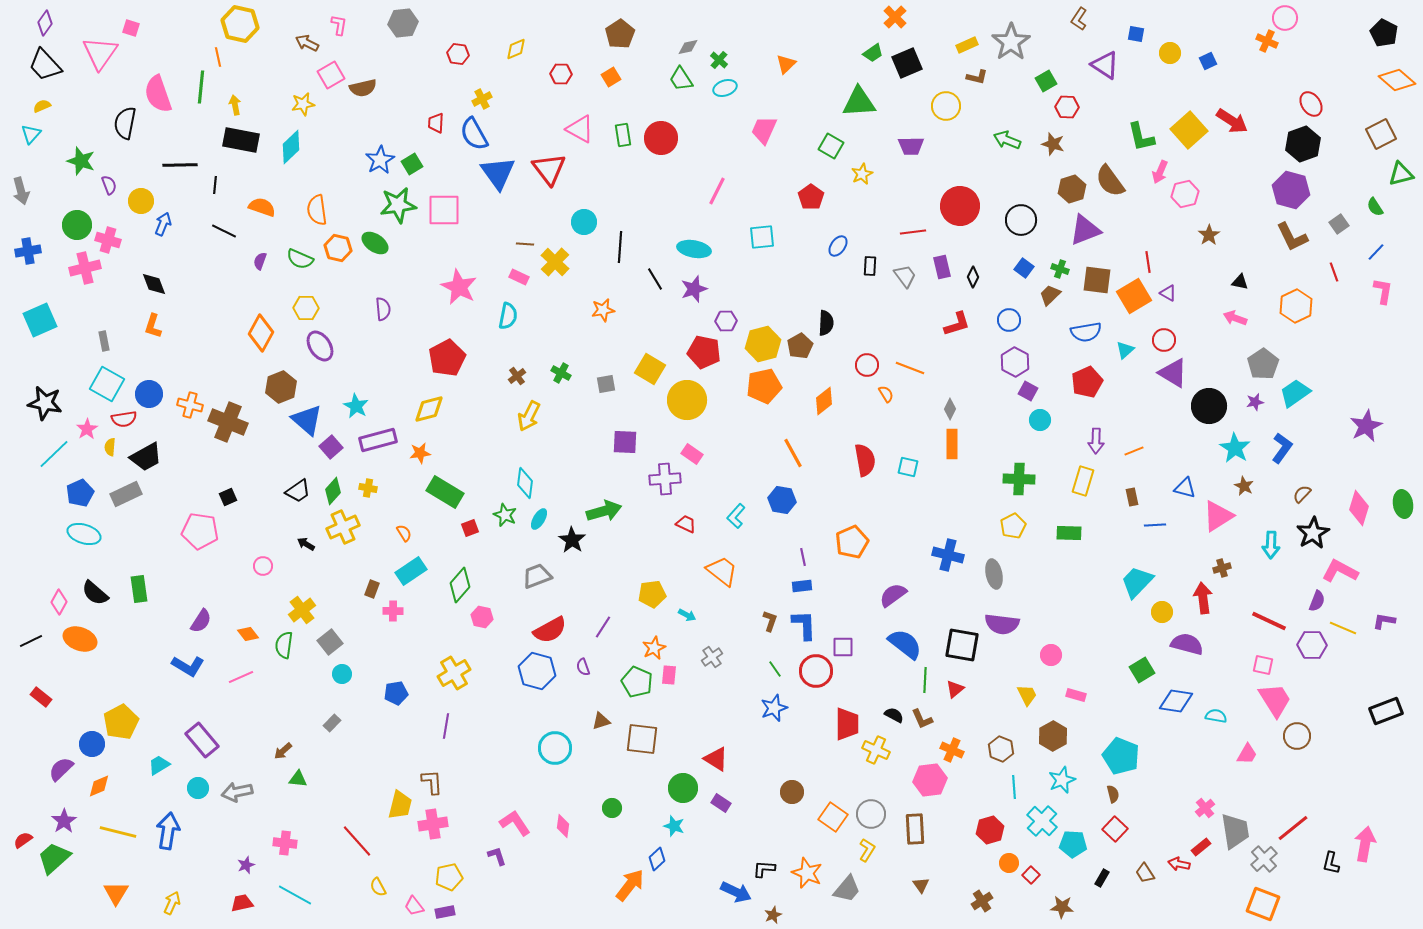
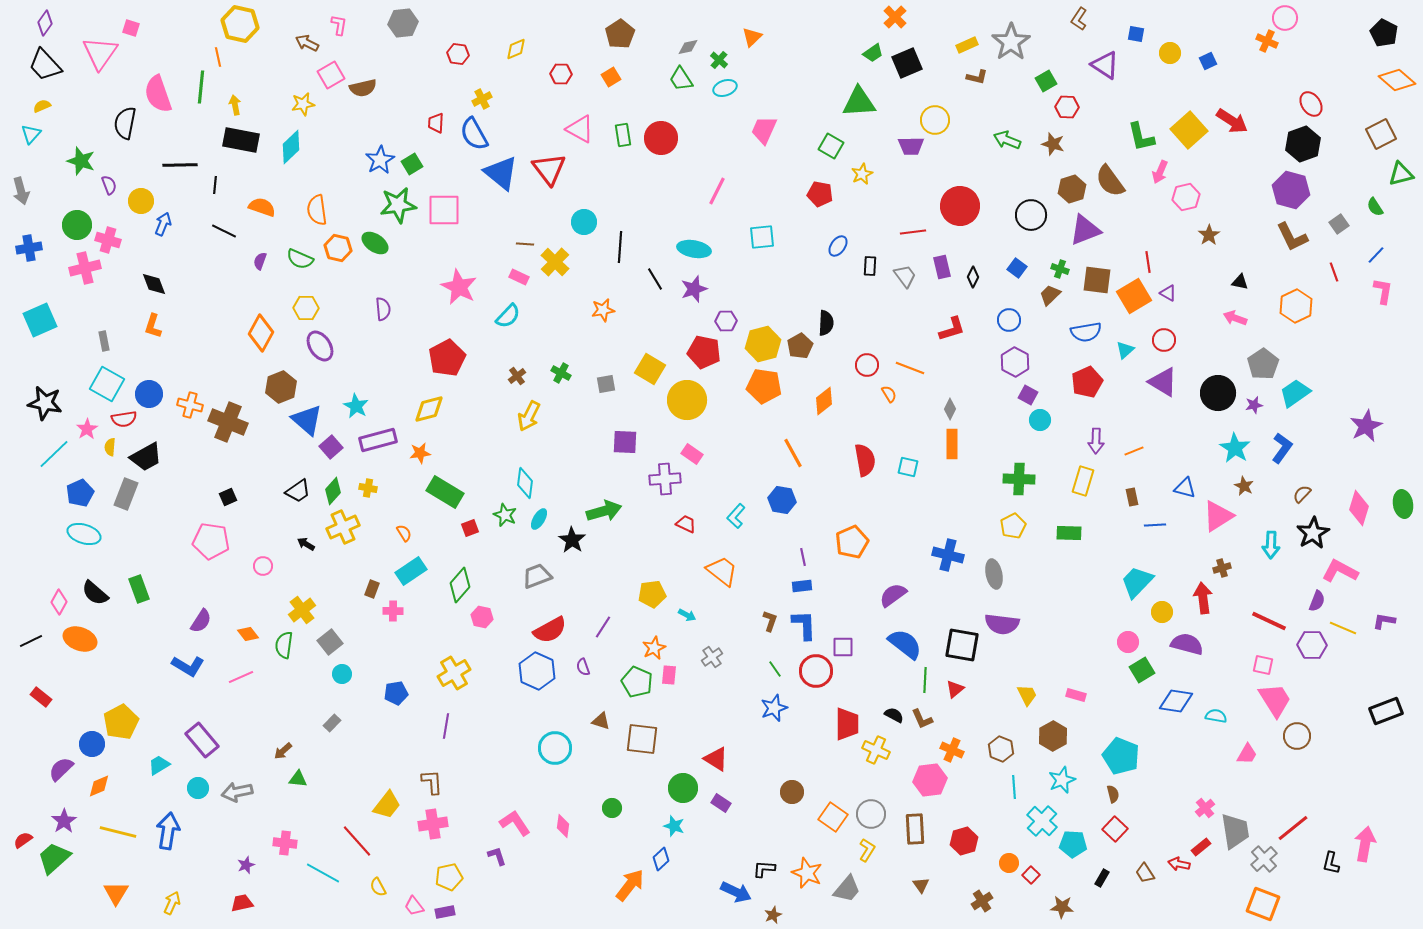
orange triangle at (786, 64): moved 34 px left, 27 px up
yellow circle at (946, 106): moved 11 px left, 14 px down
blue triangle at (498, 173): moved 3 px right; rotated 15 degrees counterclockwise
pink hexagon at (1185, 194): moved 1 px right, 3 px down
red pentagon at (811, 197): moved 9 px right, 3 px up; rotated 25 degrees counterclockwise
black circle at (1021, 220): moved 10 px right, 5 px up
blue cross at (28, 251): moved 1 px right, 3 px up
blue line at (1376, 252): moved 3 px down
blue square at (1024, 268): moved 7 px left
cyan semicircle at (508, 316): rotated 32 degrees clockwise
red L-shape at (957, 324): moved 5 px left, 5 px down
purple triangle at (1173, 373): moved 10 px left, 9 px down
orange pentagon at (764, 386): rotated 20 degrees clockwise
purple square at (1028, 391): moved 4 px down
orange semicircle at (886, 394): moved 3 px right
purple star at (1255, 402): moved 1 px left, 3 px down
black circle at (1209, 406): moved 9 px right, 13 px up
gray rectangle at (126, 494): rotated 44 degrees counterclockwise
pink pentagon at (200, 531): moved 11 px right, 10 px down
green rectangle at (139, 589): rotated 12 degrees counterclockwise
pink circle at (1051, 655): moved 77 px right, 13 px up
blue hexagon at (537, 671): rotated 9 degrees clockwise
brown triangle at (601, 721): rotated 36 degrees clockwise
yellow trapezoid at (400, 805): moved 13 px left; rotated 24 degrees clockwise
red hexagon at (990, 830): moved 26 px left, 11 px down
blue diamond at (657, 859): moved 4 px right
cyan line at (295, 895): moved 28 px right, 22 px up
